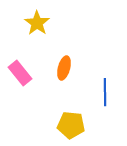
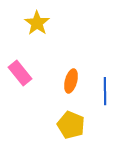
orange ellipse: moved 7 px right, 13 px down
blue line: moved 1 px up
yellow pentagon: rotated 16 degrees clockwise
